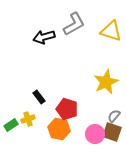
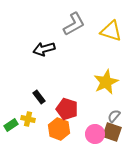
black arrow: moved 12 px down
yellow cross: rotated 32 degrees clockwise
orange hexagon: rotated 10 degrees clockwise
